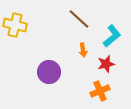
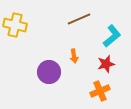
brown line: rotated 65 degrees counterclockwise
orange arrow: moved 9 px left, 6 px down
